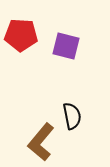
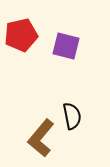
red pentagon: rotated 16 degrees counterclockwise
brown L-shape: moved 4 px up
